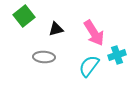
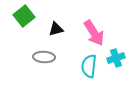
cyan cross: moved 1 px left, 3 px down
cyan semicircle: rotated 30 degrees counterclockwise
